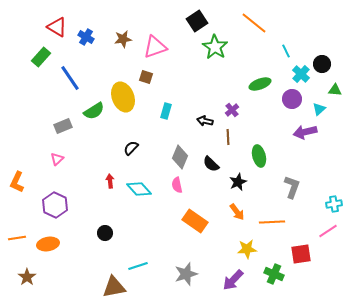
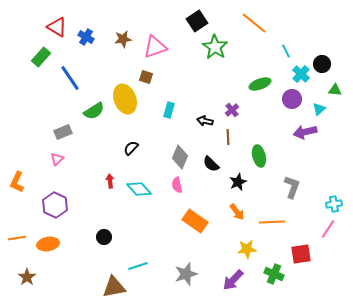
yellow ellipse at (123, 97): moved 2 px right, 2 px down
cyan rectangle at (166, 111): moved 3 px right, 1 px up
gray rectangle at (63, 126): moved 6 px down
pink line at (328, 231): moved 2 px up; rotated 24 degrees counterclockwise
black circle at (105, 233): moved 1 px left, 4 px down
